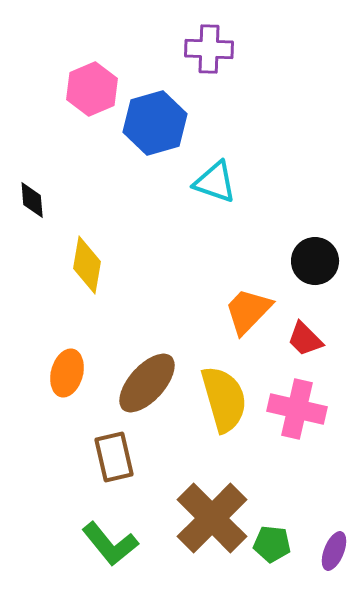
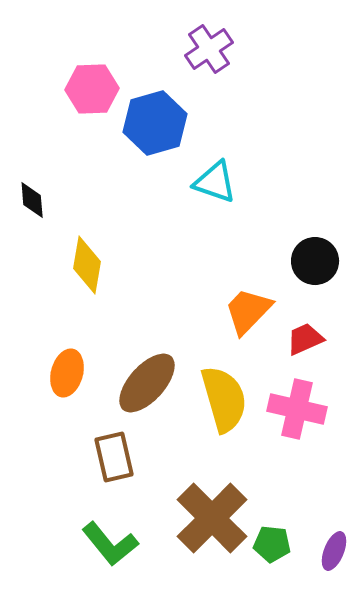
purple cross: rotated 36 degrees counterclockwise
pink hexagon: rotated 21 degrees clockwise
red trapezoid: rotated 111 degrees clockwise
